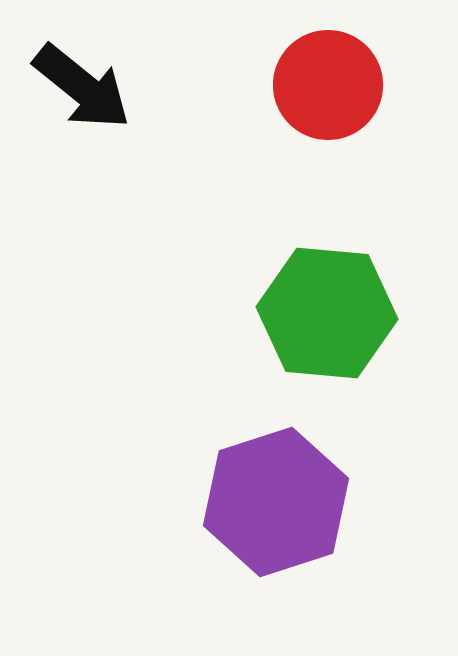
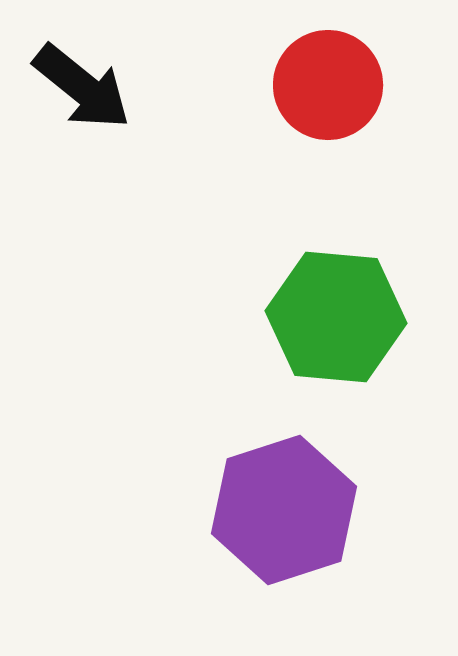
green hexagon: moved 9 px right, 4 px down
purple hexagon: moved 8 px right, 8 px down
